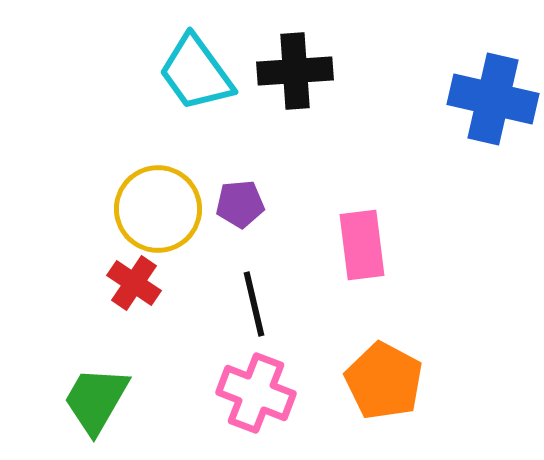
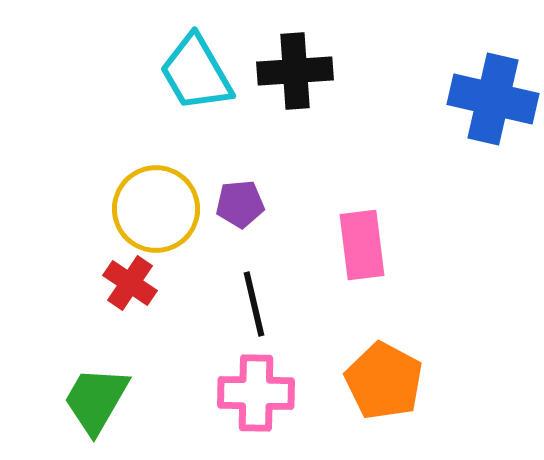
cyan trapezoid: rotated 6 degrees clockwise
yellow circle: moved 2 px left
red cross: moved 4 px left
pink cross: rotated 20 degrees counterclockwise
